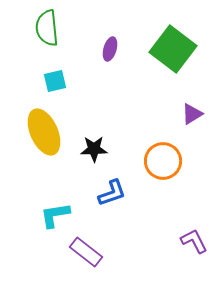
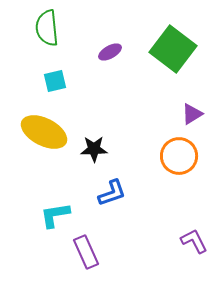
purple ellipse: moved 3 px down; rotated 45 degrees clockwise
yellow ellipse: rotated 39 degrees counterclockwise
orange circle: moved 16 px right, 5 px up
purple rectangle: rotated 28 degrees clockwise
